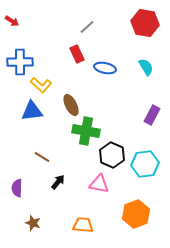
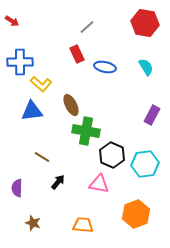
blue ellipse: moved 1 px up
yellow L-shape: moved 1 px up
